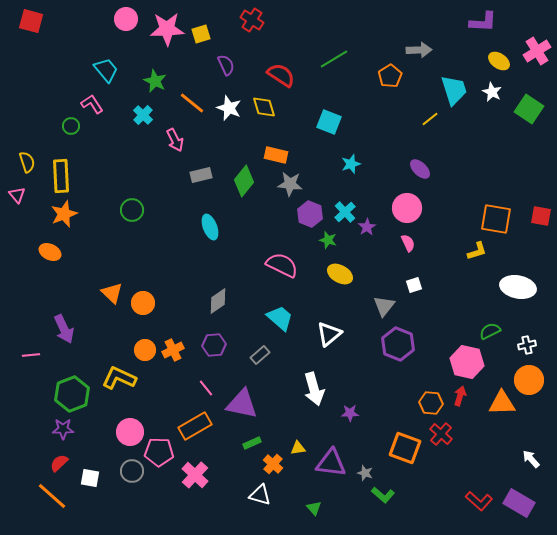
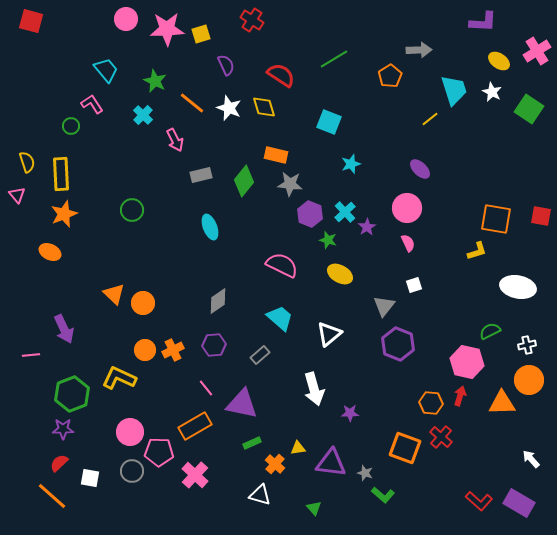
yellow rectangle at (61, 176): moved 2 px up
orange triangle at (112, 293): moved 2 px right, 1 px down
red cross at (441, 434): moved 3 px down
orange cross at (273, 464): moved 2 px right
